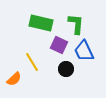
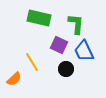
green rectangle: moved 2 px left, 5 px up
